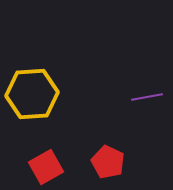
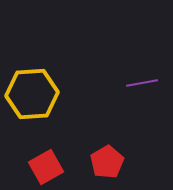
purple line: moved 5 px left, 14 px up
red pentagon: moved 1 px left; rotated 16 degrees clockwise
